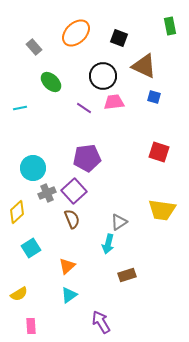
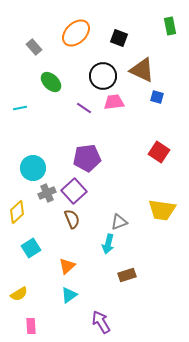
brown triangle: moved 2 px left, 4 px down
blue square: moved 3 px right
red square: rotated 15 degrees clockwise
gray triangle: rotated 12 degrees clockwise
